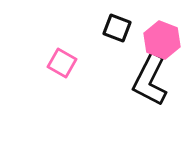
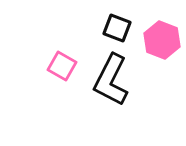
pink square: moved 3 px down
black L-shape: moved 39 px left
